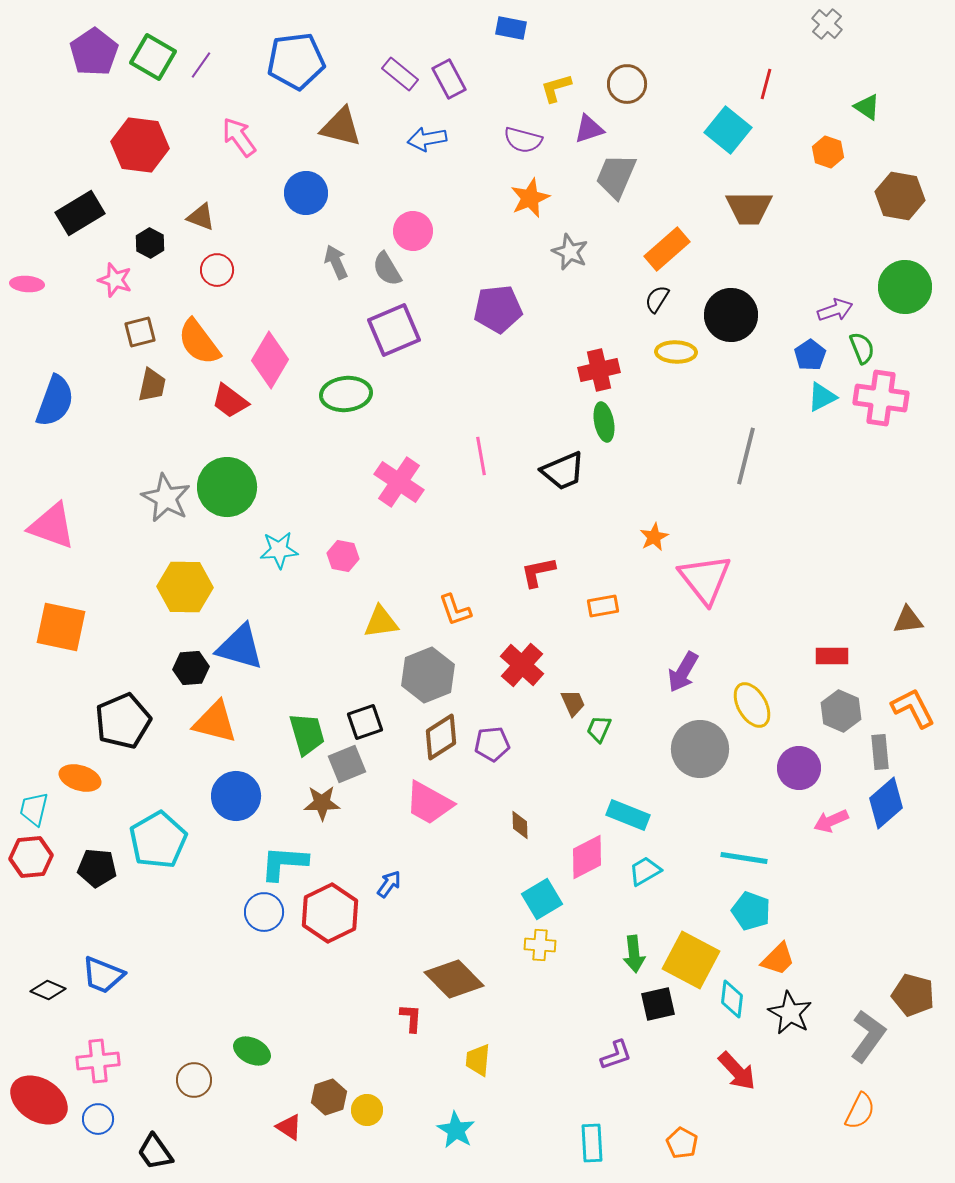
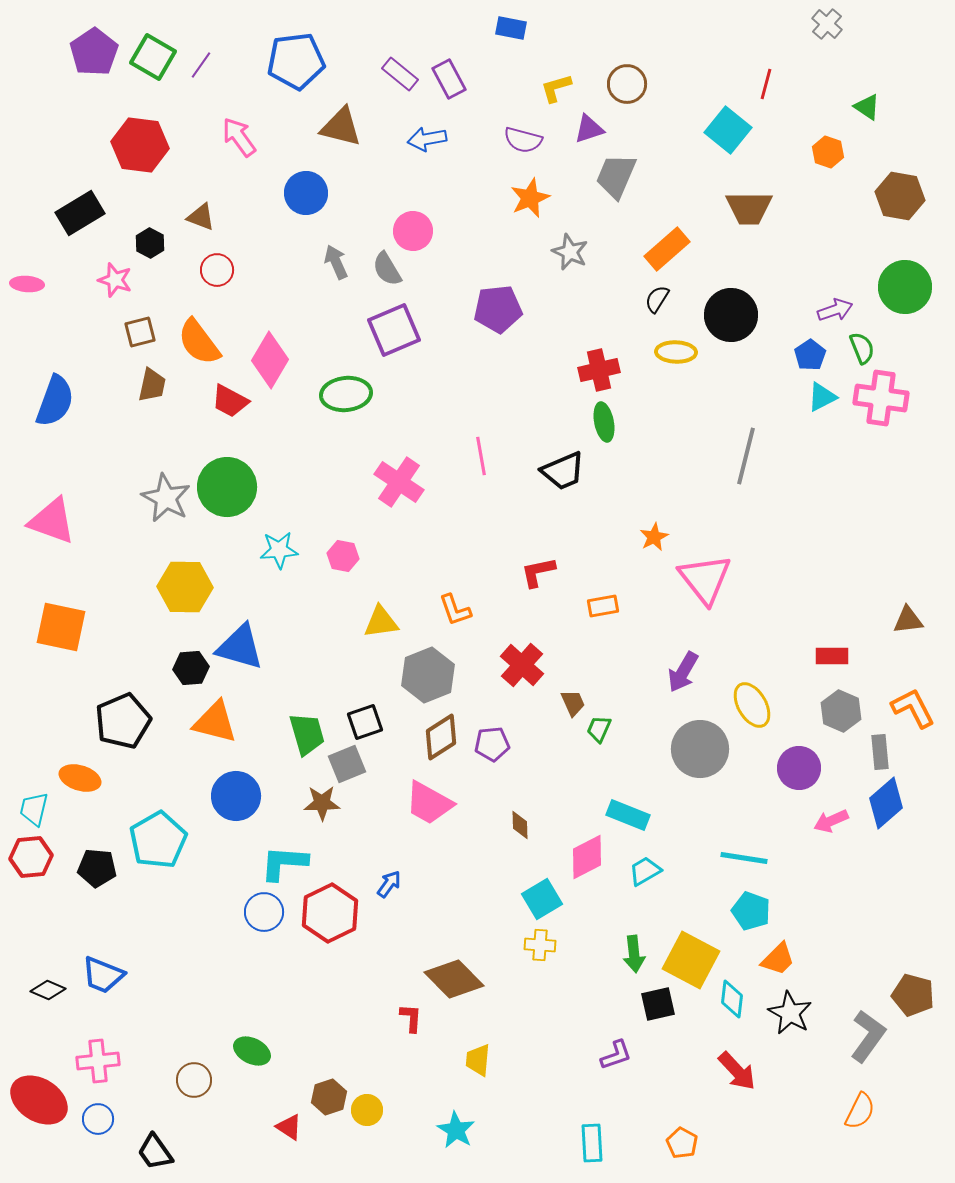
red trapezoid at (230, 401): rotated 9 degrees counterclockwise
pink triangle at (52, 526): moved 5 px up
